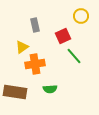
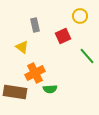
yellow circle: moved 1 px left
yellow triangle: rotated 48 degrees counterclockwise
green line: moved 13 px right
orange cross: moved 9 px down; rotated 18 degrees counterclockwise
